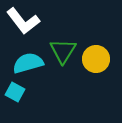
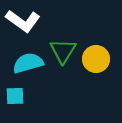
white L-shape: rotated 16 degrees counterclockwise
cyan square: moved 4 px down; rotated 30 degrees counterclockwise
